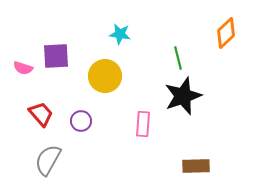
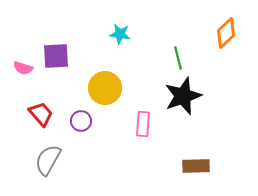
yellow circle: moved 12 px down
